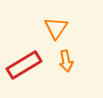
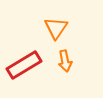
orange arrow: moved 1 px left
